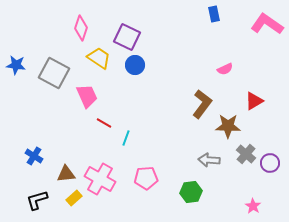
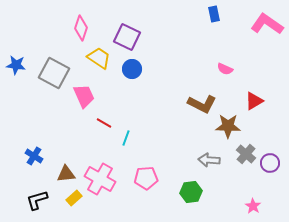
blue circle: moved 3 px left, 4 px down
pink semicircle: rotated 49 degrees clockwise
pink trapezoid: moved 3 px left
brown L-shape: rotated 80 degrees clockwise
